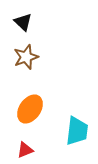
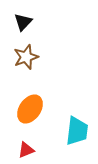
black triangle: rotated 30 degrees clockwise
red triangle: moved 1 px right
